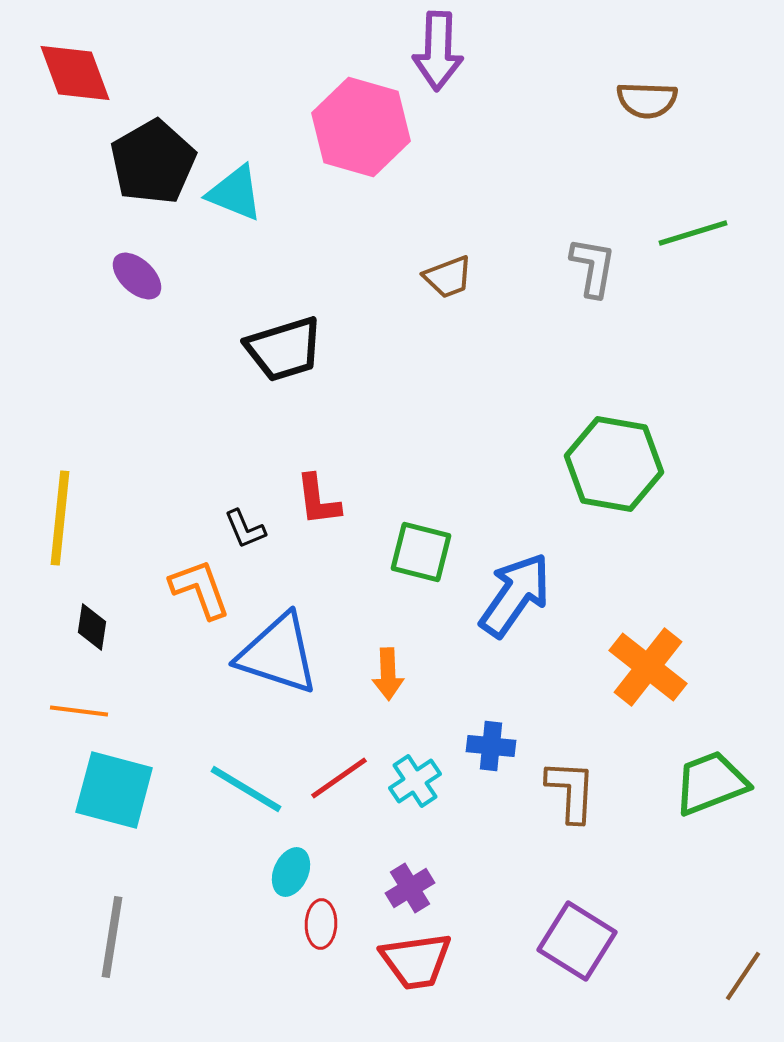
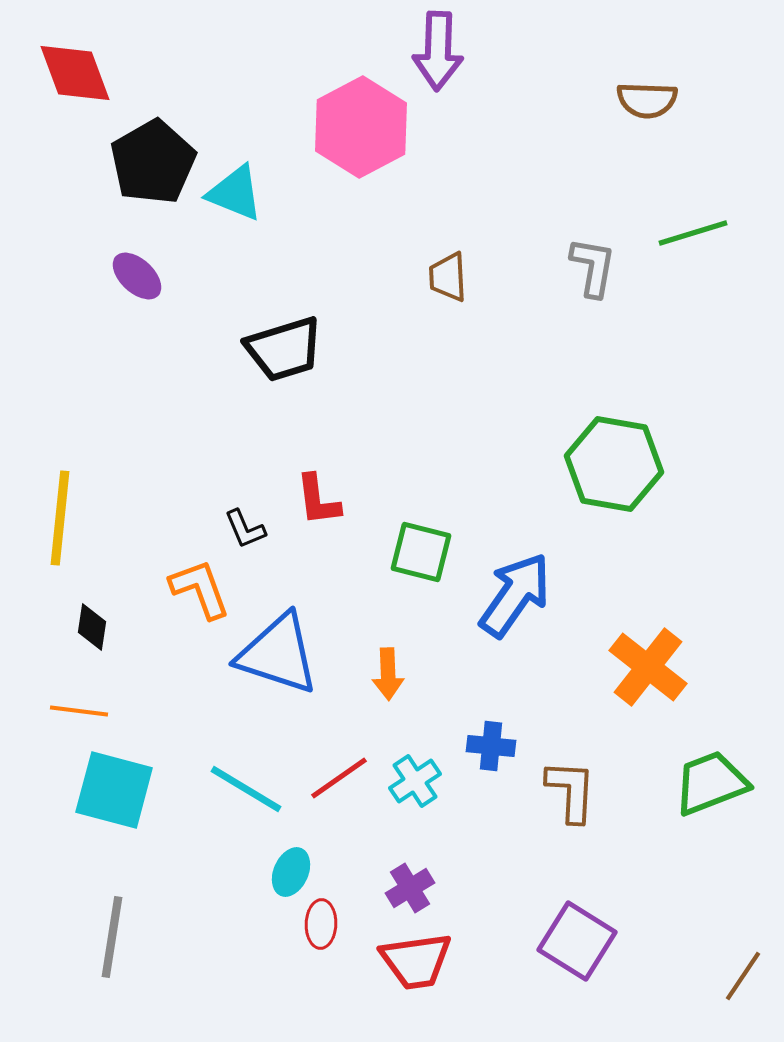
pink hexagon: rotated 16 degrees clockwise
brown trapezoid: rotated 108 degrees clockwise
